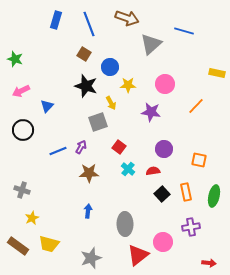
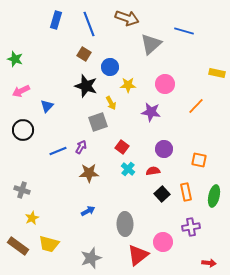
red square at (119, 147): moved 3 px right
blue arrow at (88, 211): rotated 56 degrees clockwise
